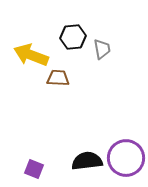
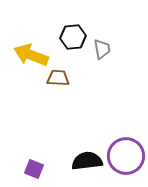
purple circle: moved 2 px up
